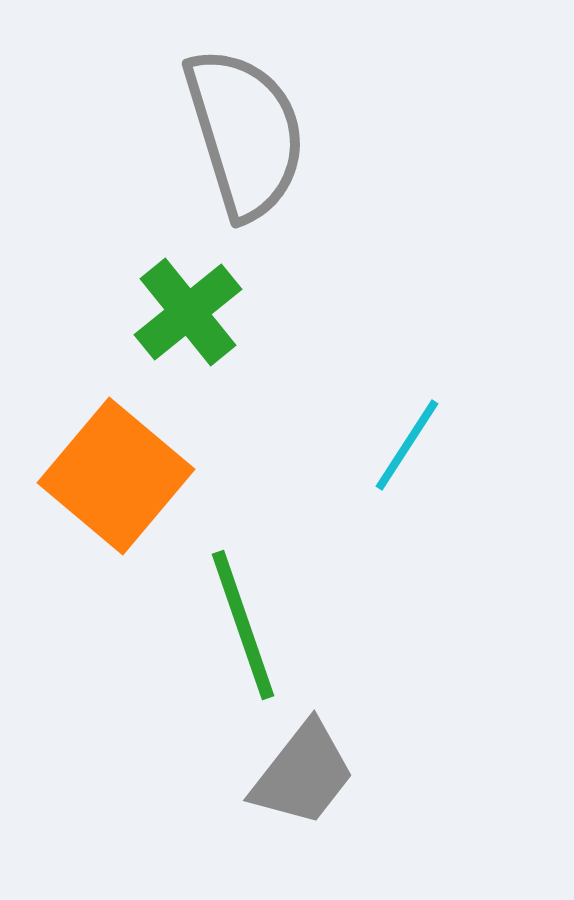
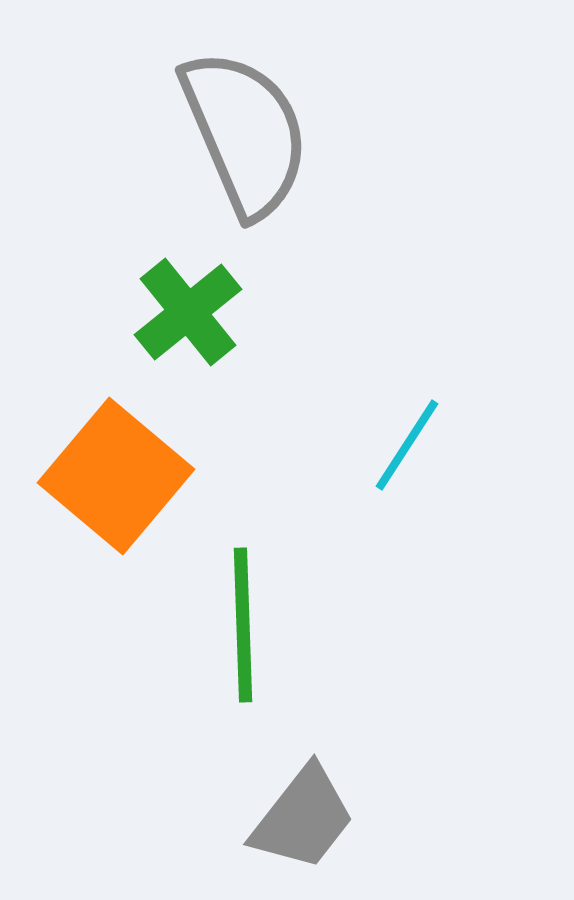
gray semicircle: rotated 6 degrees counterclockwise
green line: rotated 17 degrees clockwise
gray trapezoid: moved 44 px down
